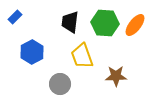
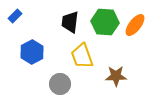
blue rectangle: moved 1 px up
green hexagon: moved 1 px up
